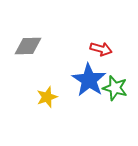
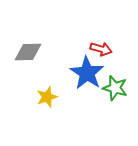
gray diamond: moved 6 px down
blue star: moved 2 px left, 7 px up
